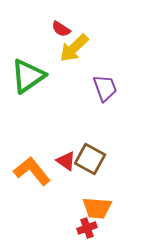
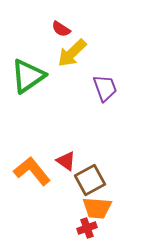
yellow arrow: moved 2 px left, 5 px down
brown square: moved 21 px down; rotated 32 degrees clockwise
